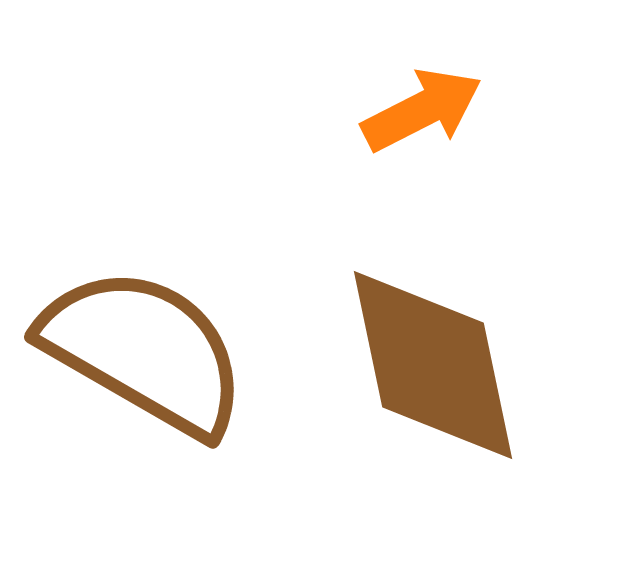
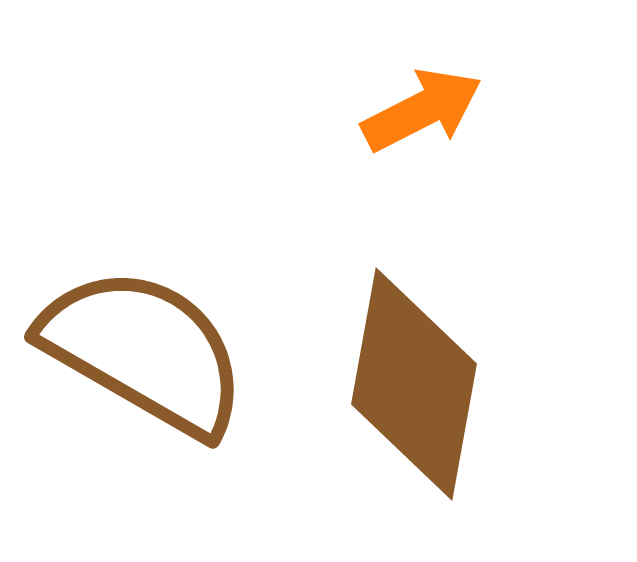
brown diamond: moved 19 px left, 19 px down; rotated 22 degrees clockwise
